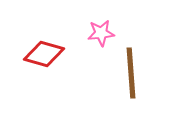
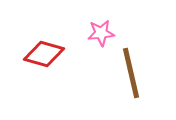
brown line: rotated 9 degrees counterclockwise
